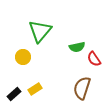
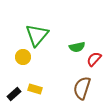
green triangle: moved 3 px left, 4 px down
red semicircle: rotated 77 degrees clockwise
yellow rectangle: rotated 48 degrees clockwise
